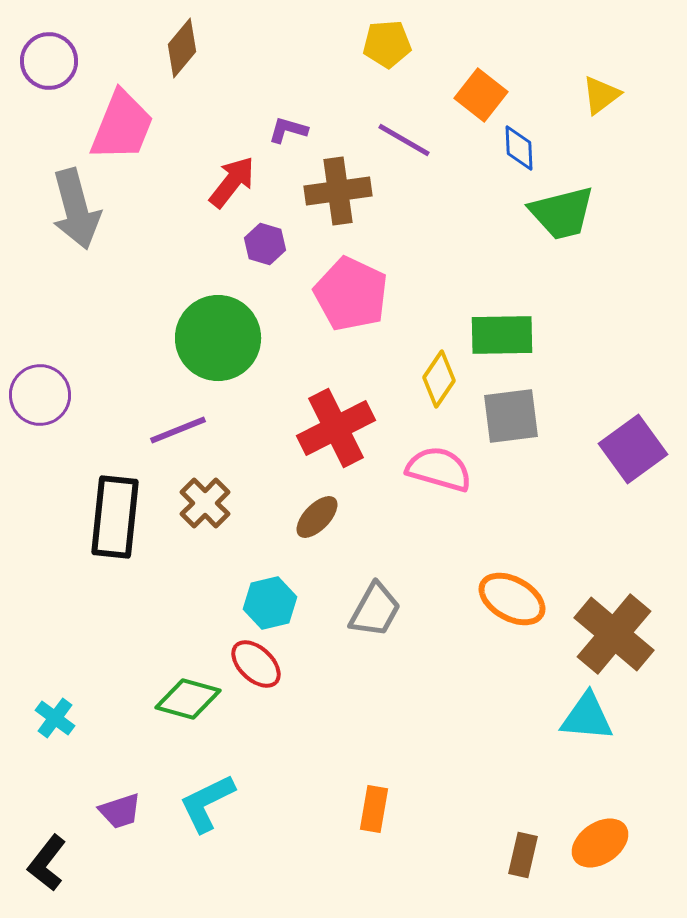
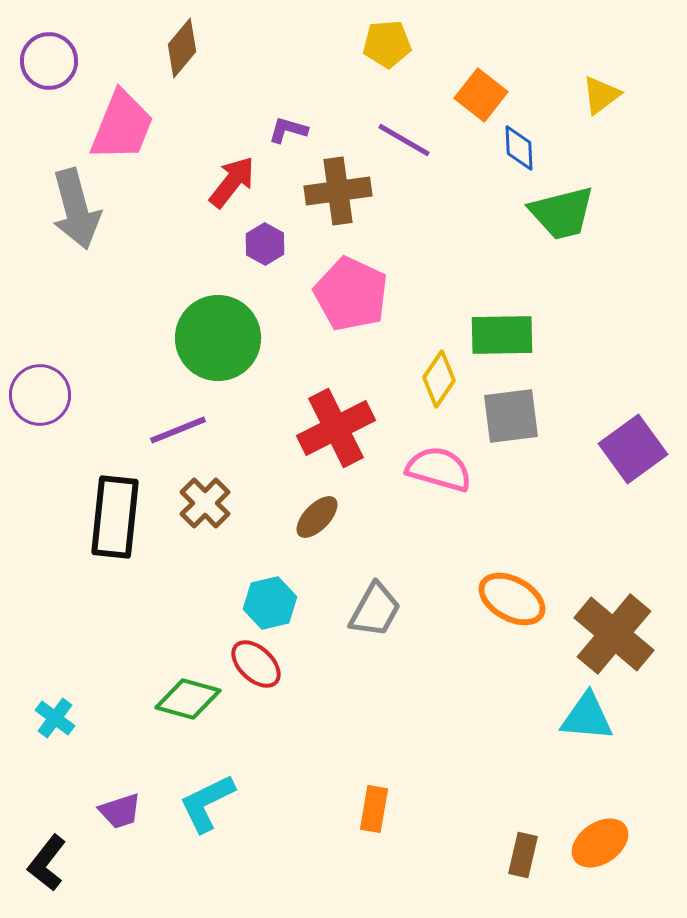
purple hexagon at (265, 244): rotated 12 degrees clockwise
